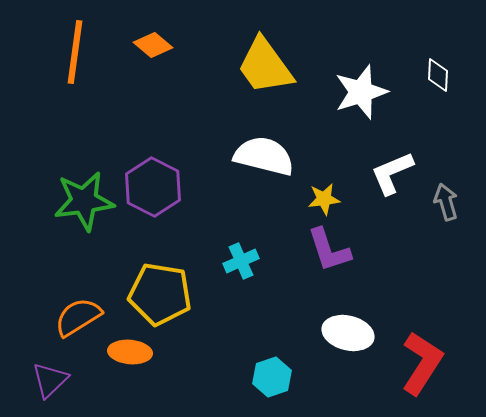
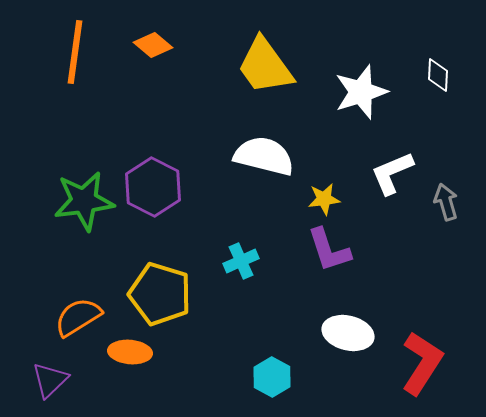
yellow pentagon: rotated 8 degrees clockwise
cyan hexagon: rotated 12 degrees counterclockwise
